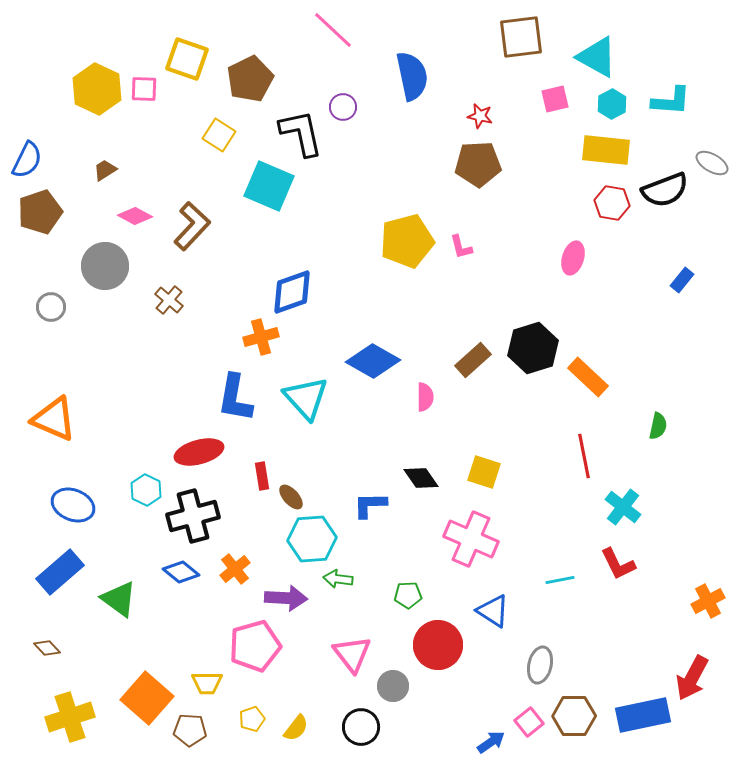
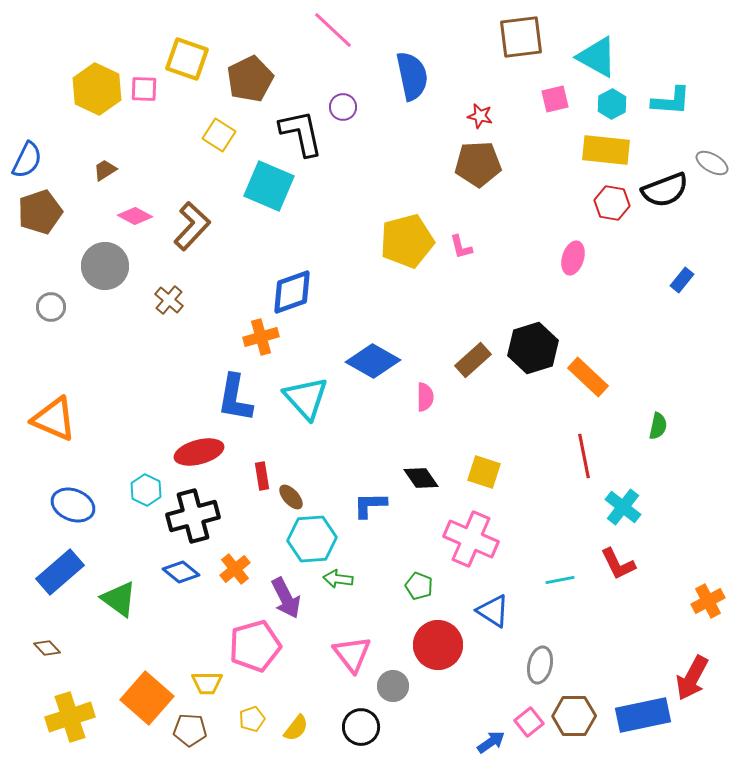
green pentagon at (408, 595): moved 11 px right, 9 px up; rotated 24 degrees clockwise
purple arrow at (286, 598): rotated 60 degrees clockwise
